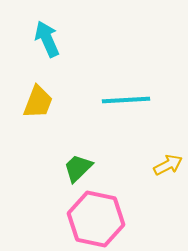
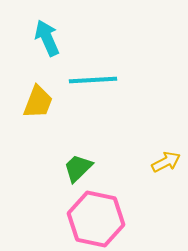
cyan arrow: moved 1 px up
cyan line: moved 33 px left, 20 px up
yellow arrow: moved 2 px left, 3 px up
